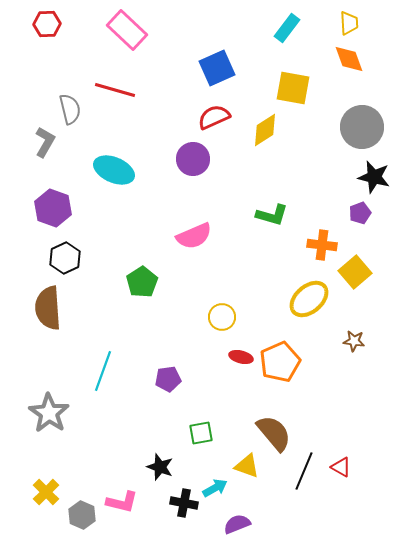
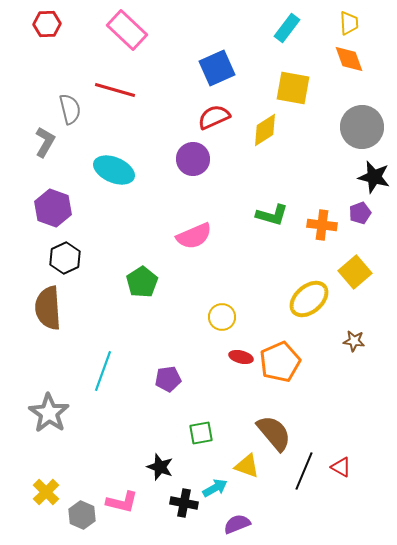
orange cross at (322, 245): moved 20 px up
